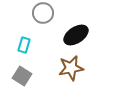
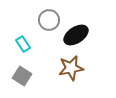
gray circle: moved 6 px right, 7 px down
cyan rectangle: moved 1 px left, 1 px up; rotated 49 degrees counterclockwise
